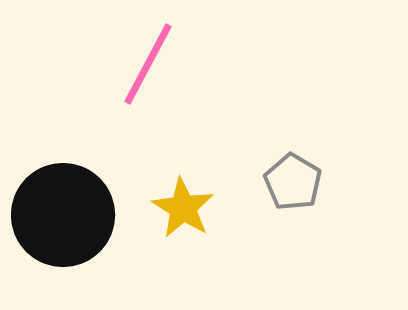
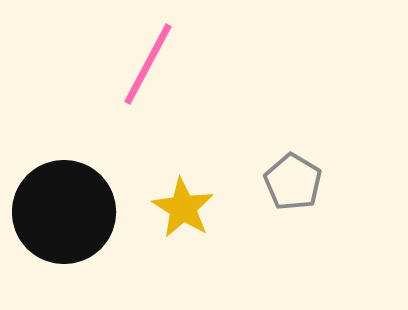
black circle: moved 1 px right, 3 px up
